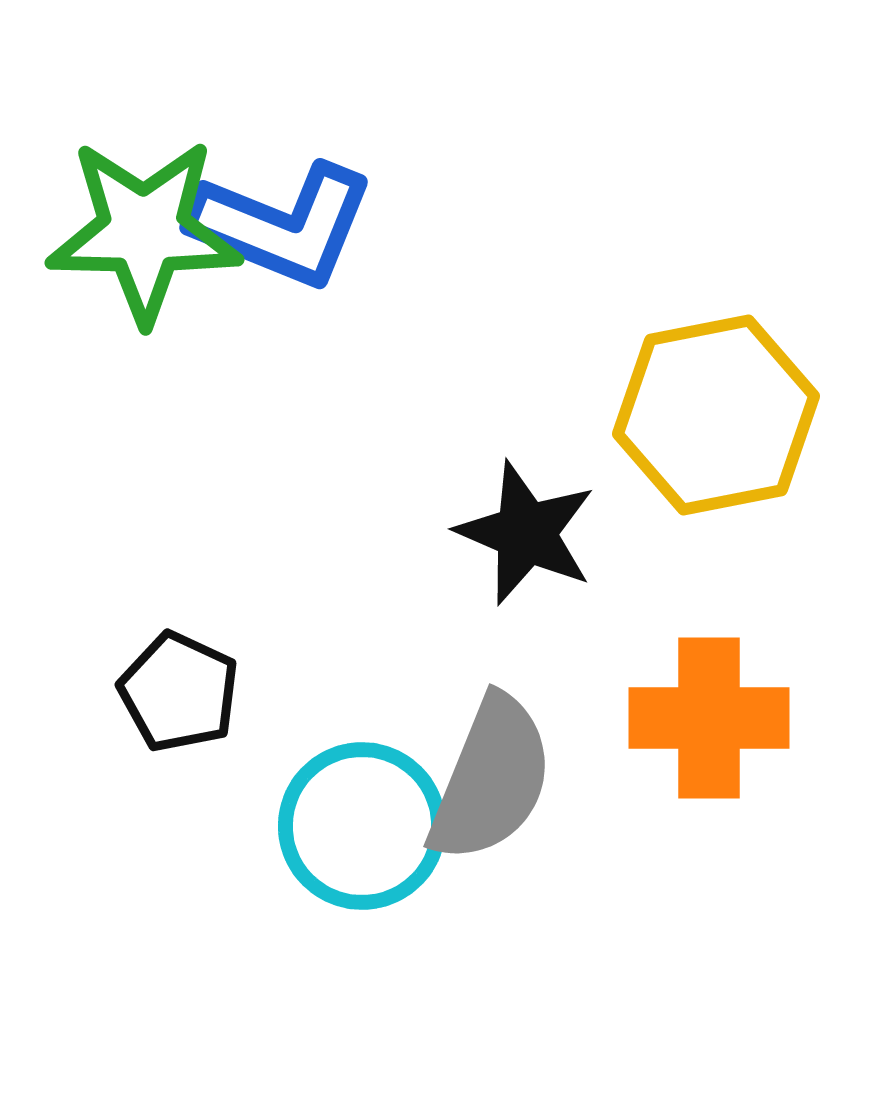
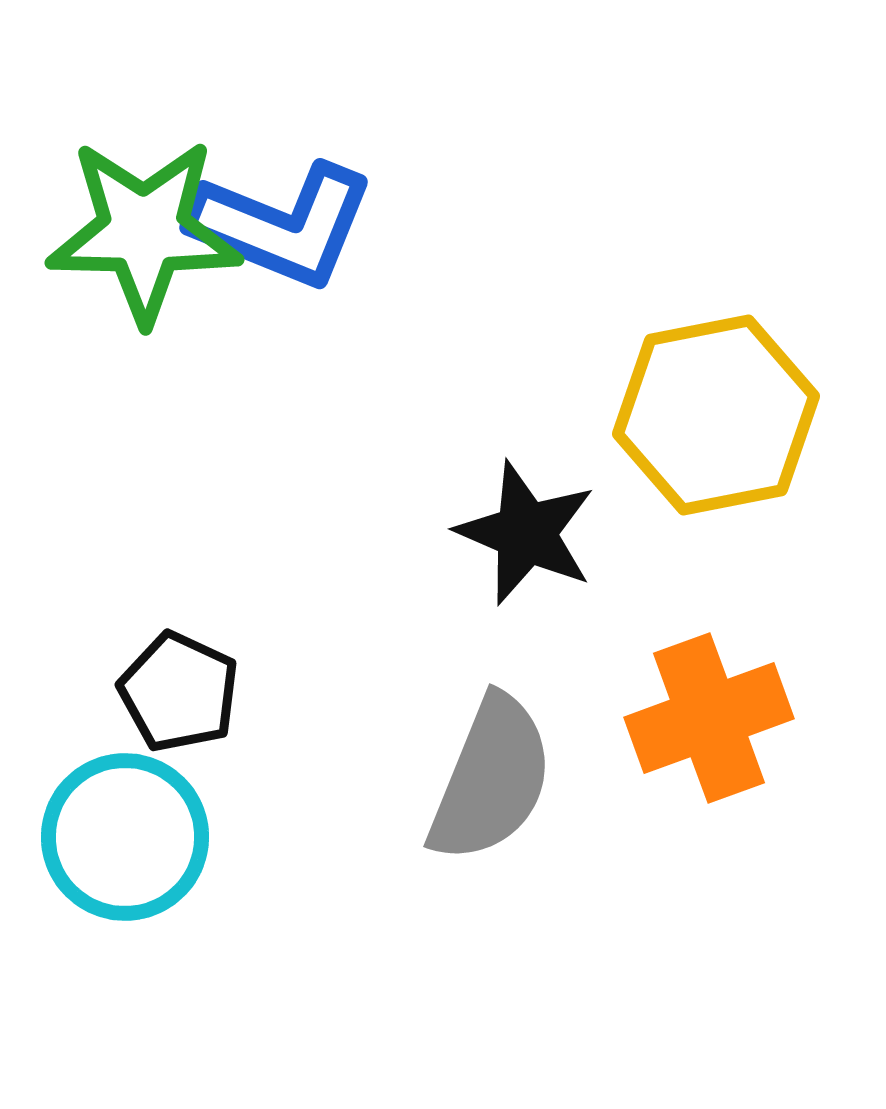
orange cross: rotated 20 degrees counterclockwise
cyan circle: moved 237 px left, 11 px down
